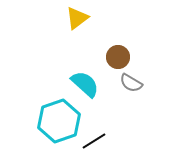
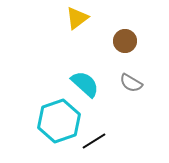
brown circle: moved 7 px right, 16 px up
